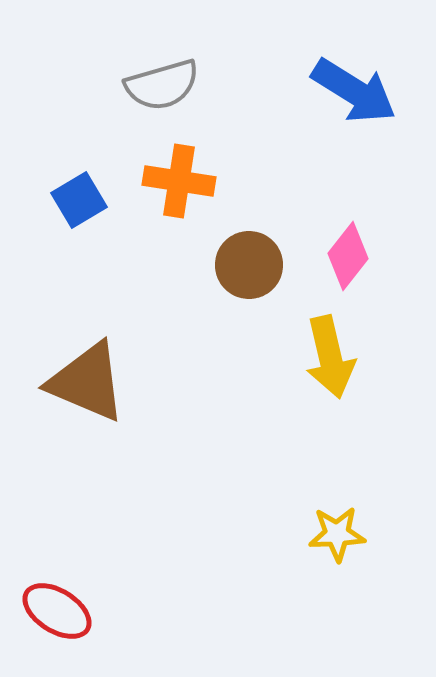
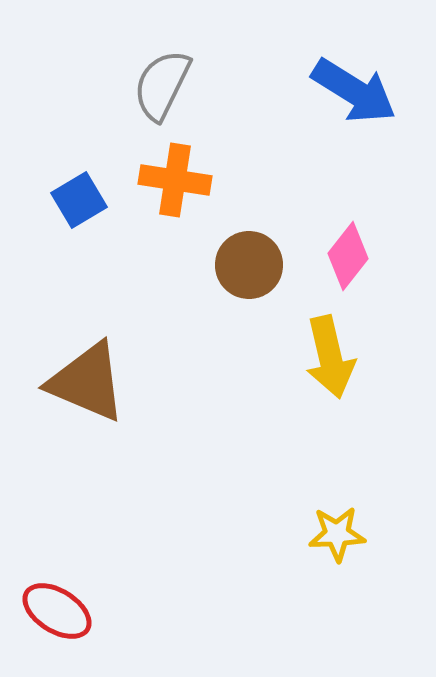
gray semicircle: rotated 132 degrees clockwise
orange cross: moved 4 px left, 1 px up
